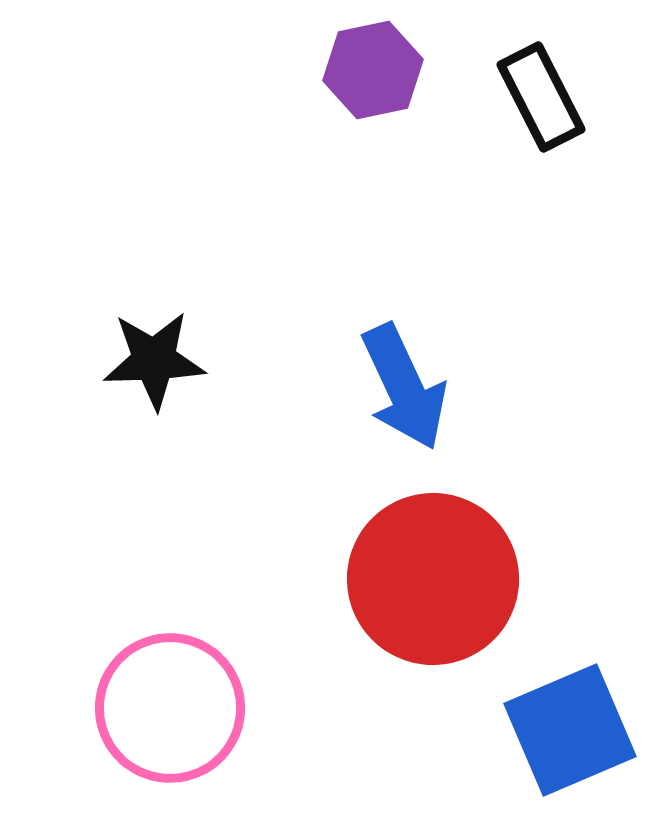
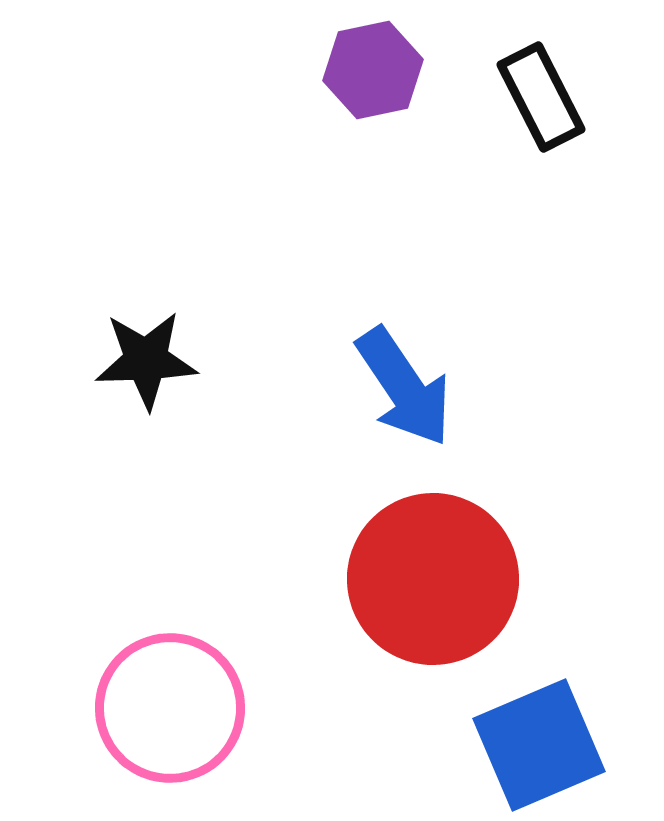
black star: moved 8 px left
blue arrow: rotated 9 degrees counterclockwise
blue square: moved 31 px left, 15 px down
